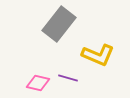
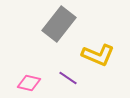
purple line: rotated 18 degrees clockwise
pink diamond: moved 9 px left
